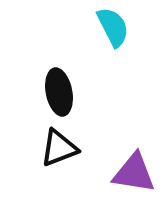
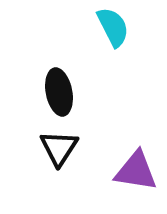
black triangle: rotated 36 degrees counterclockwise
purple triangle: moved 2 px right, 2 px up
